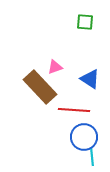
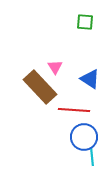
pink triangle: rotated 42 degrees counterclockwise
